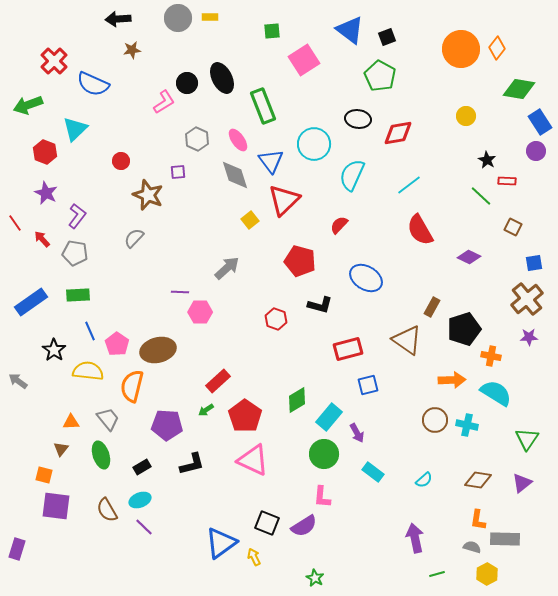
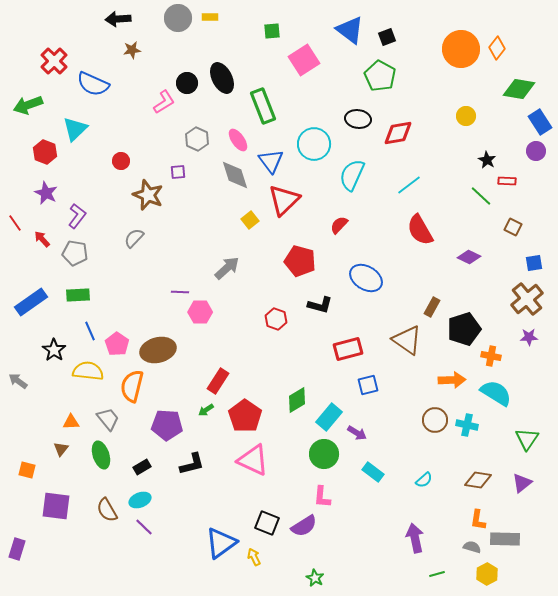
red rectangle at (218, 381): rotated 15 degrees counterclockwise
purple arrow at (357, 433): rotated 30 degrees counterclockwise
orange square at (44, 475): moved 17 px left, 5 px up
